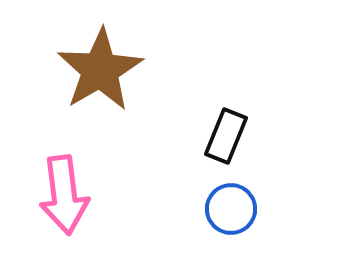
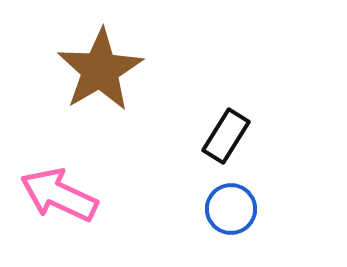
black rectangle: rotated 10 degrees clockwise
pink arrow: moved 5 px left; rotated 122 degrees clockwise
